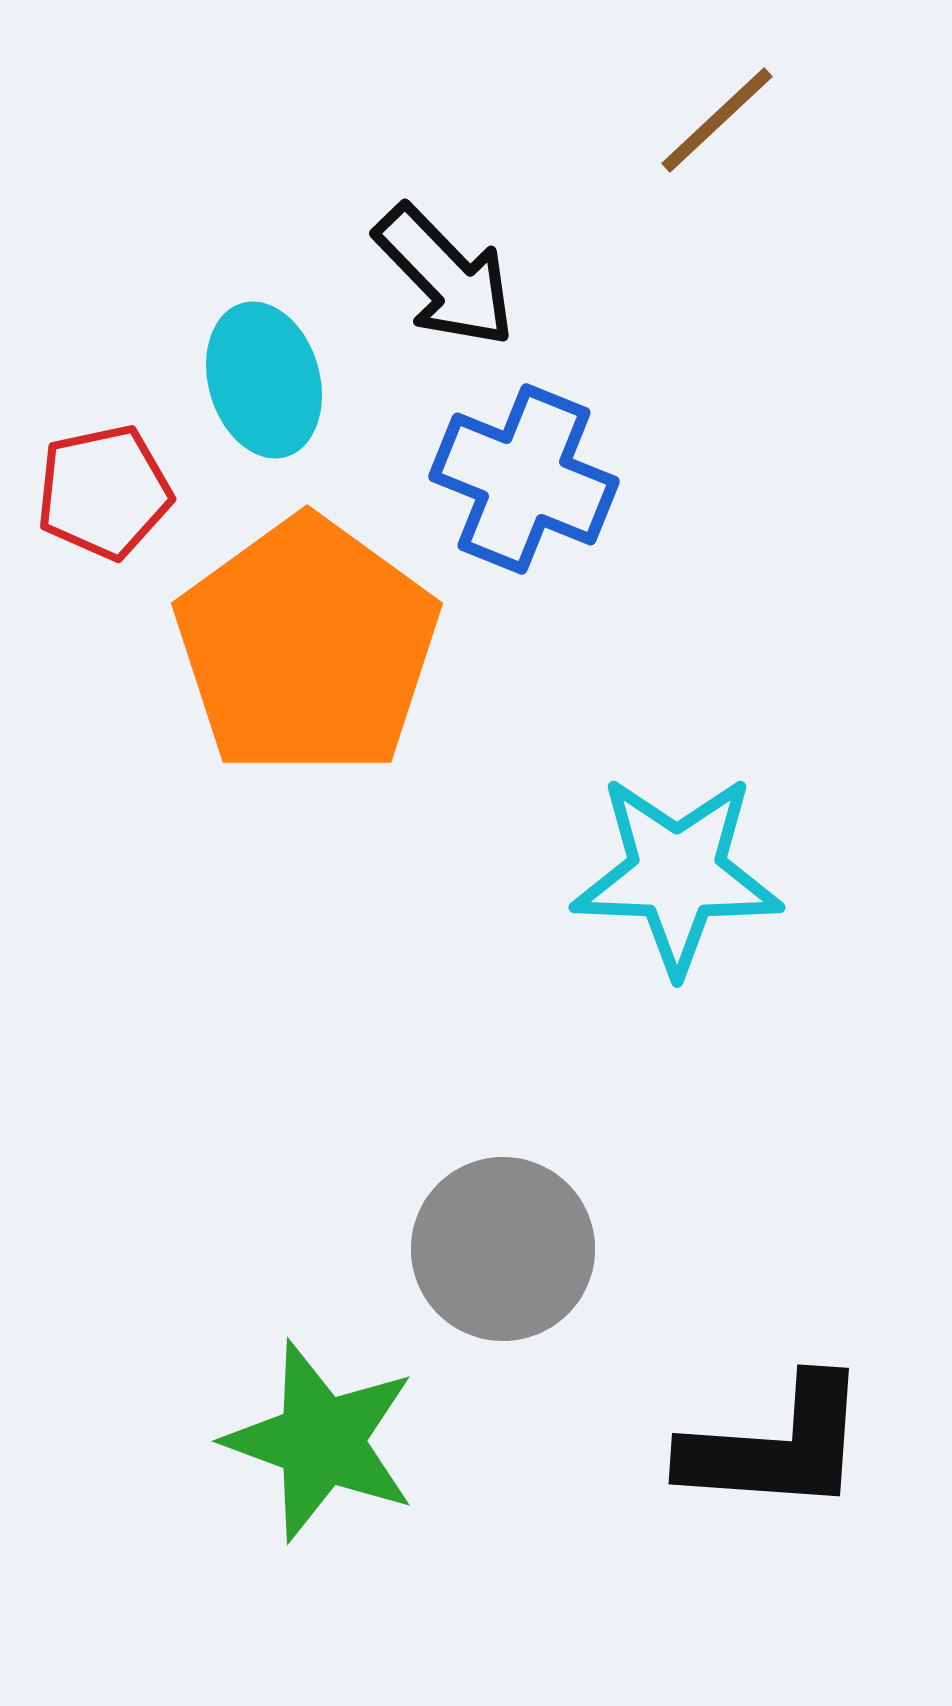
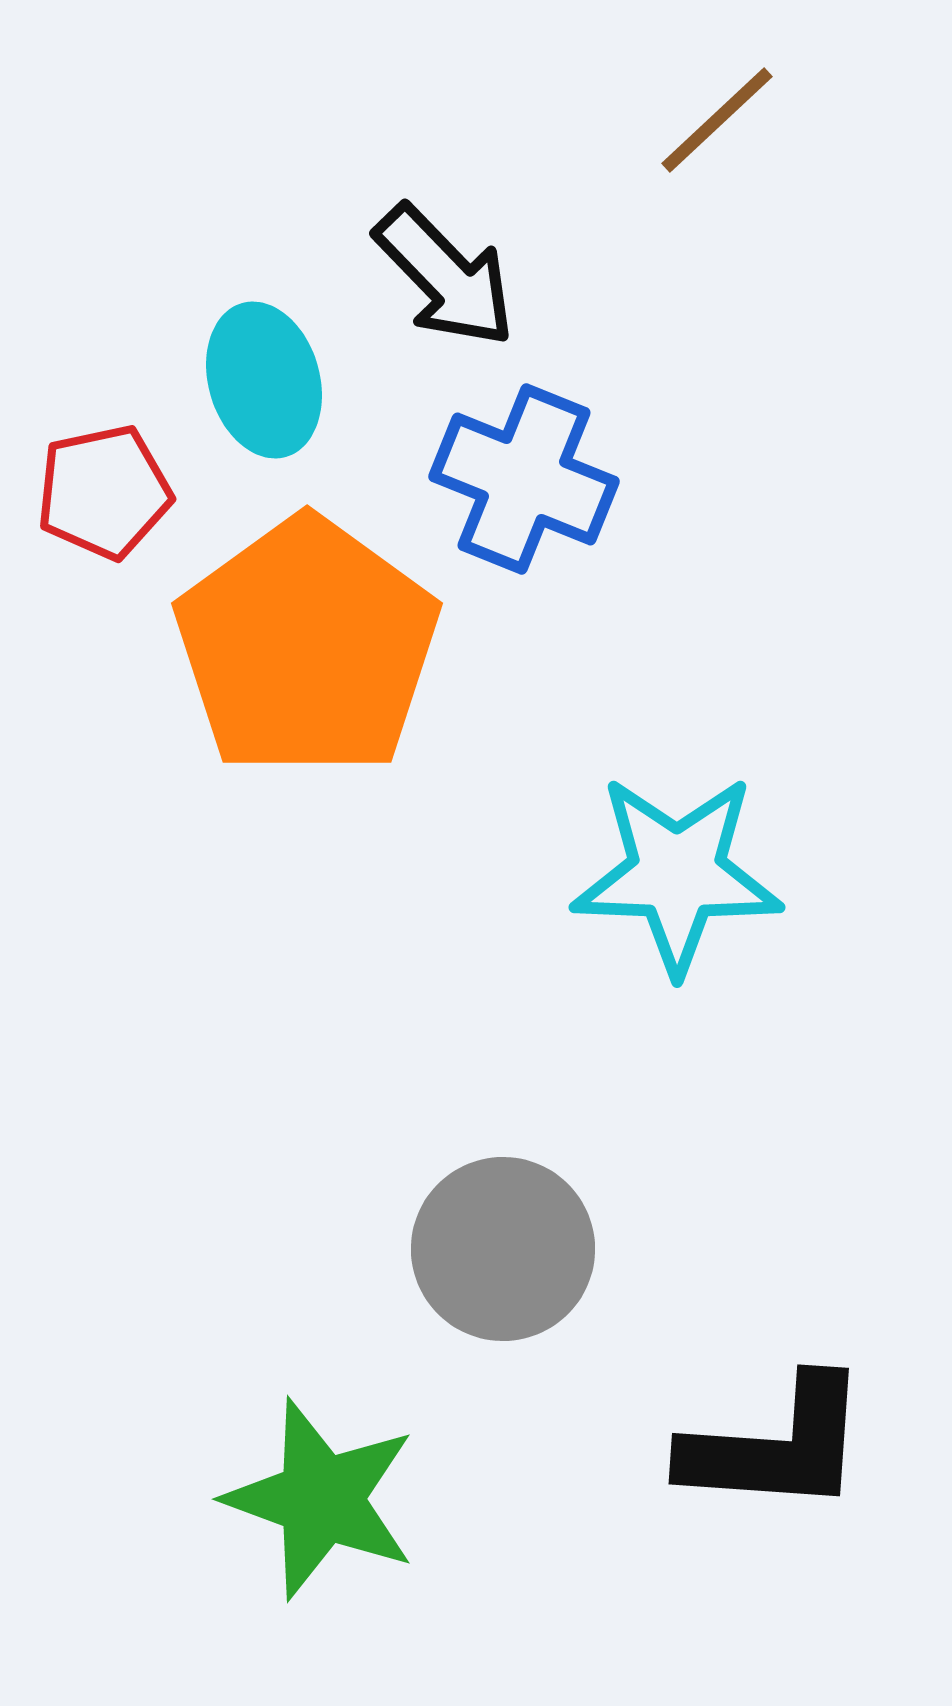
green star: moved 58 px down
